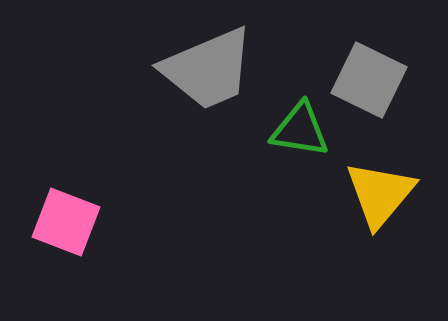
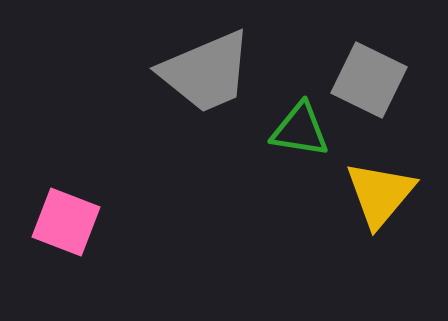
gray trapezoid: moved 2 px left, 3 px down
